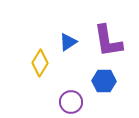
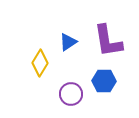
purple circle: moved 8 px up
